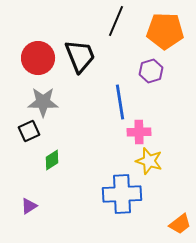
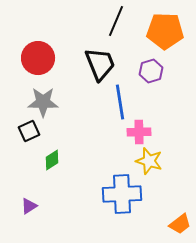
black trapezoid: moved 20 px right, 8 px down
